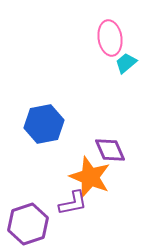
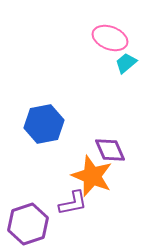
pink ellipse: rotated 60 degrees counterclockwise
orange star: moved 2 px right, 1 px up
